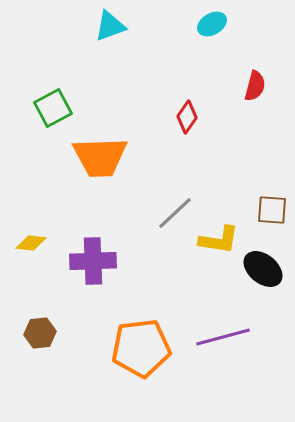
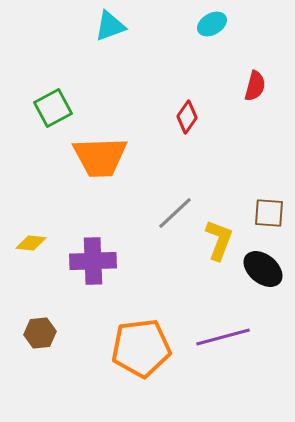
brown square: moved 3 px left, 3 px down
yellow L-shape: rotated 78 degrees counterclockwise
